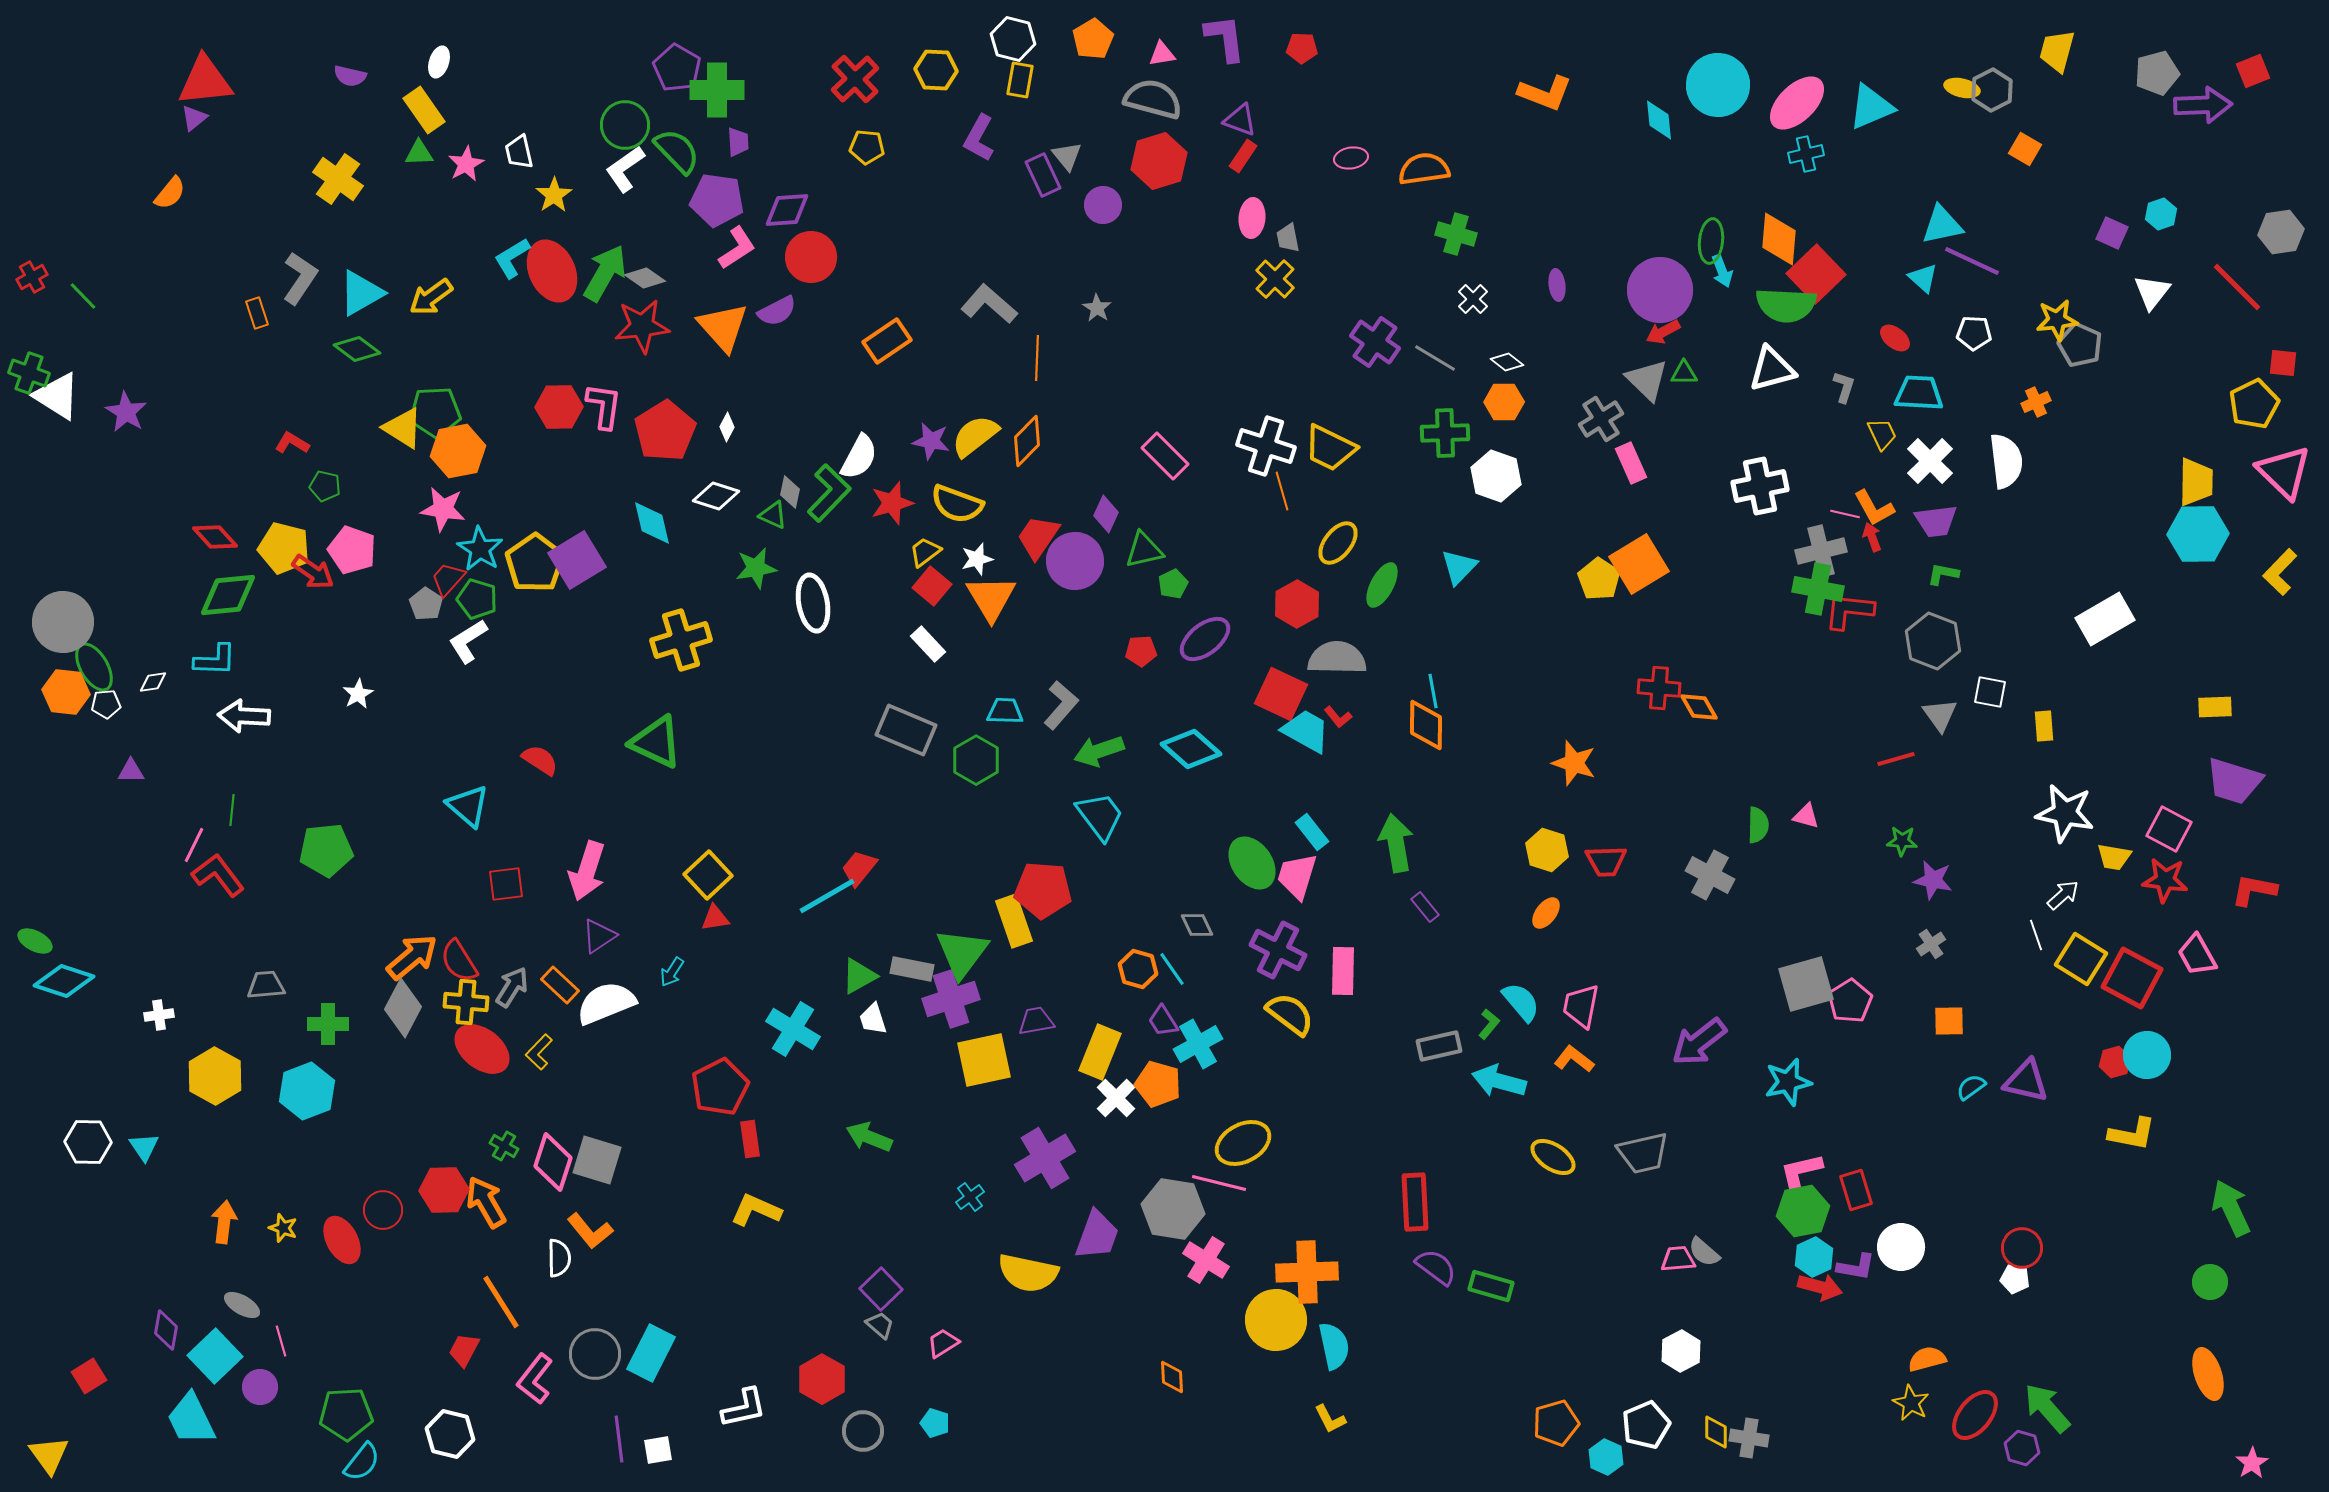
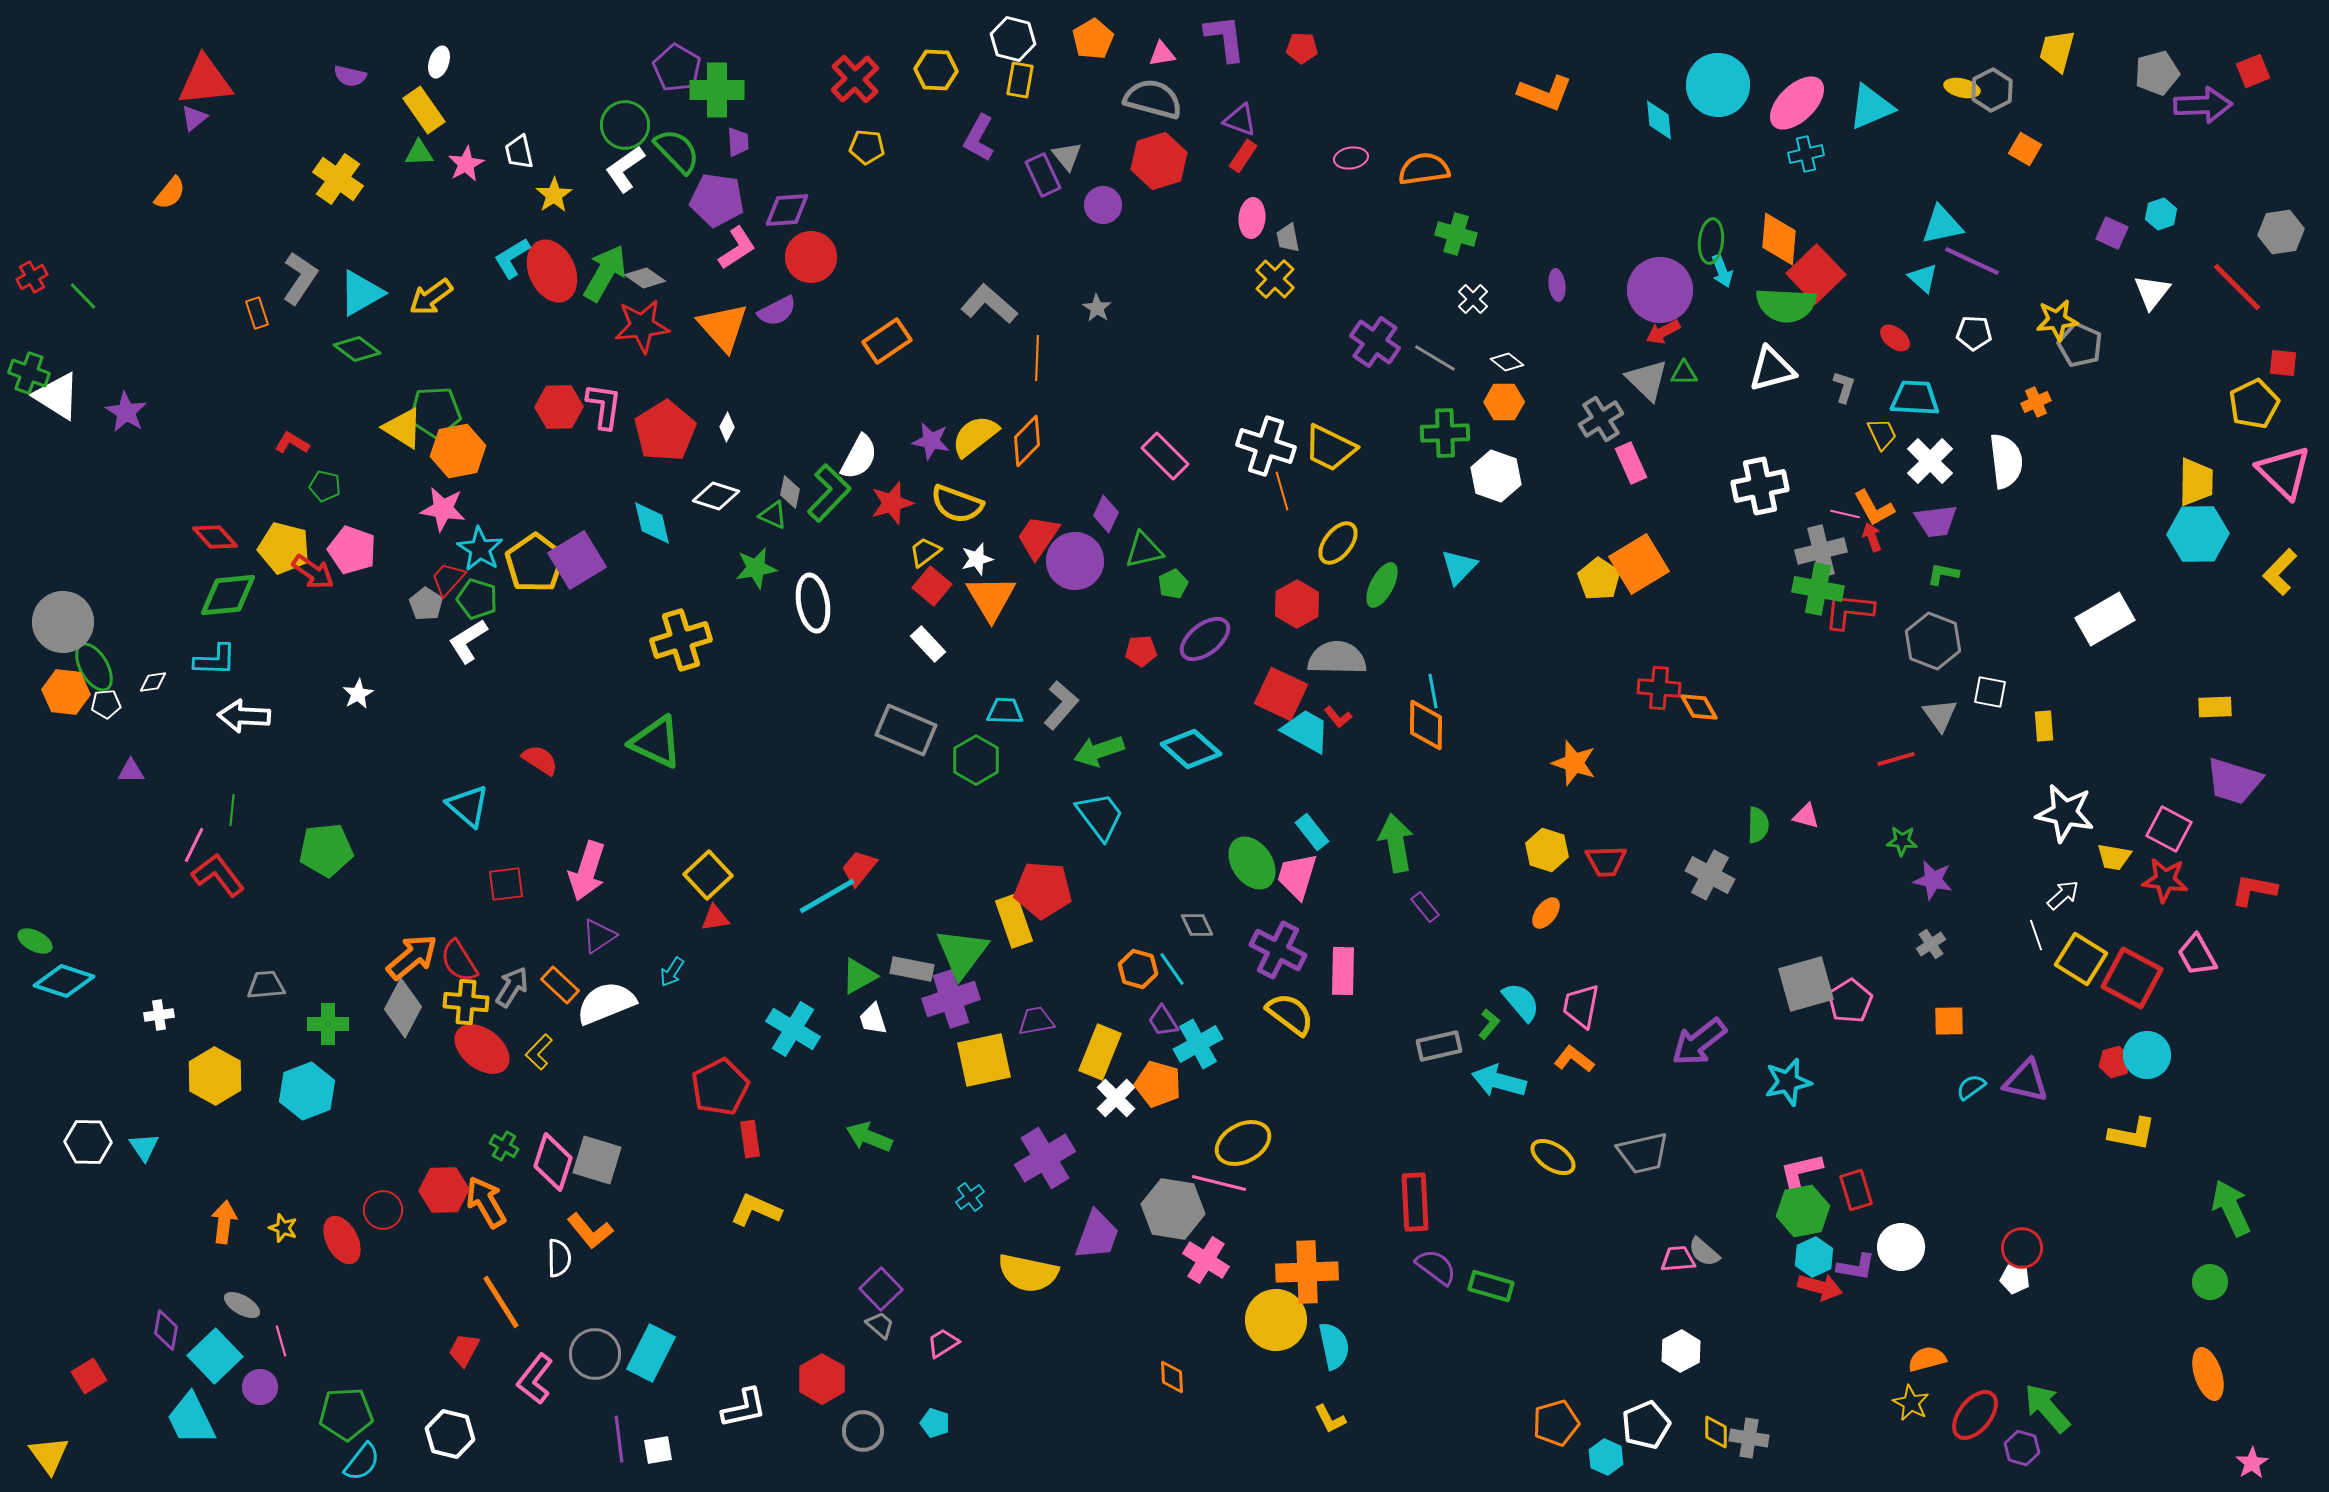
cyan trapezoid at (1919, 393): moved 4 px left, 5 px down
